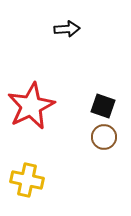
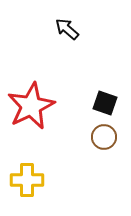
black arrow: rotated 135 degrees counterclockwise
black square: moved 2 px right, 3 px up
yellow cross: rotated 12 degrees counterclockwise
